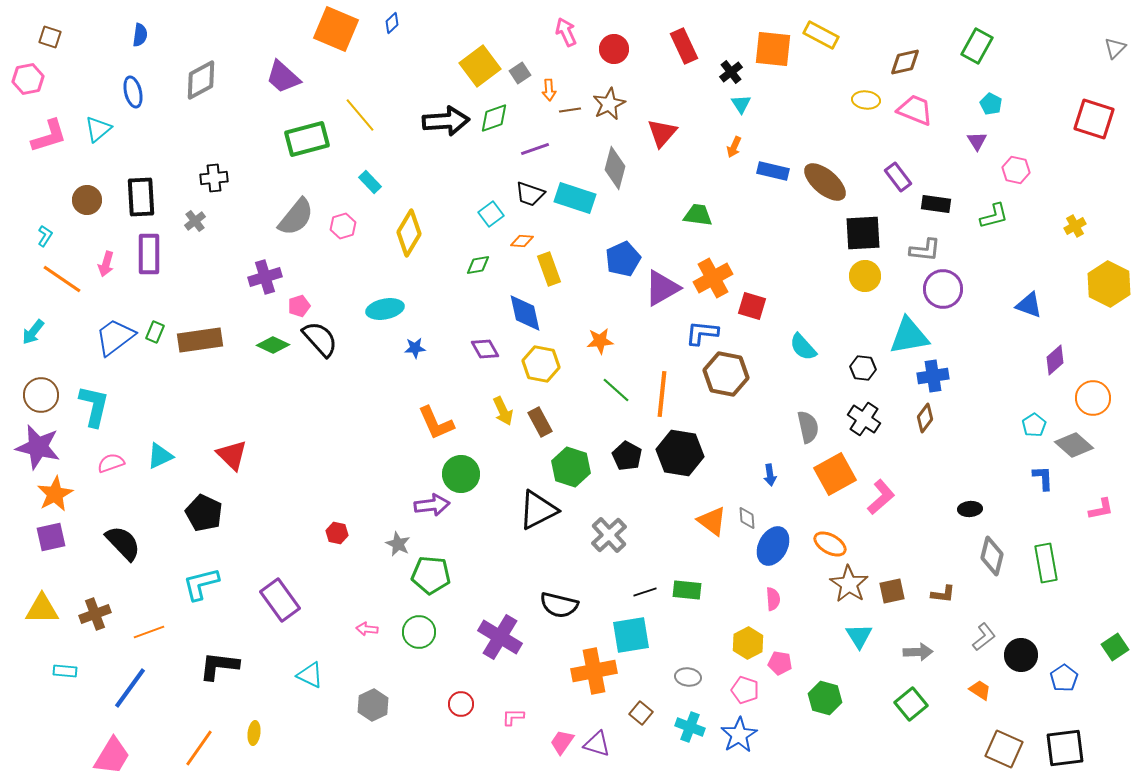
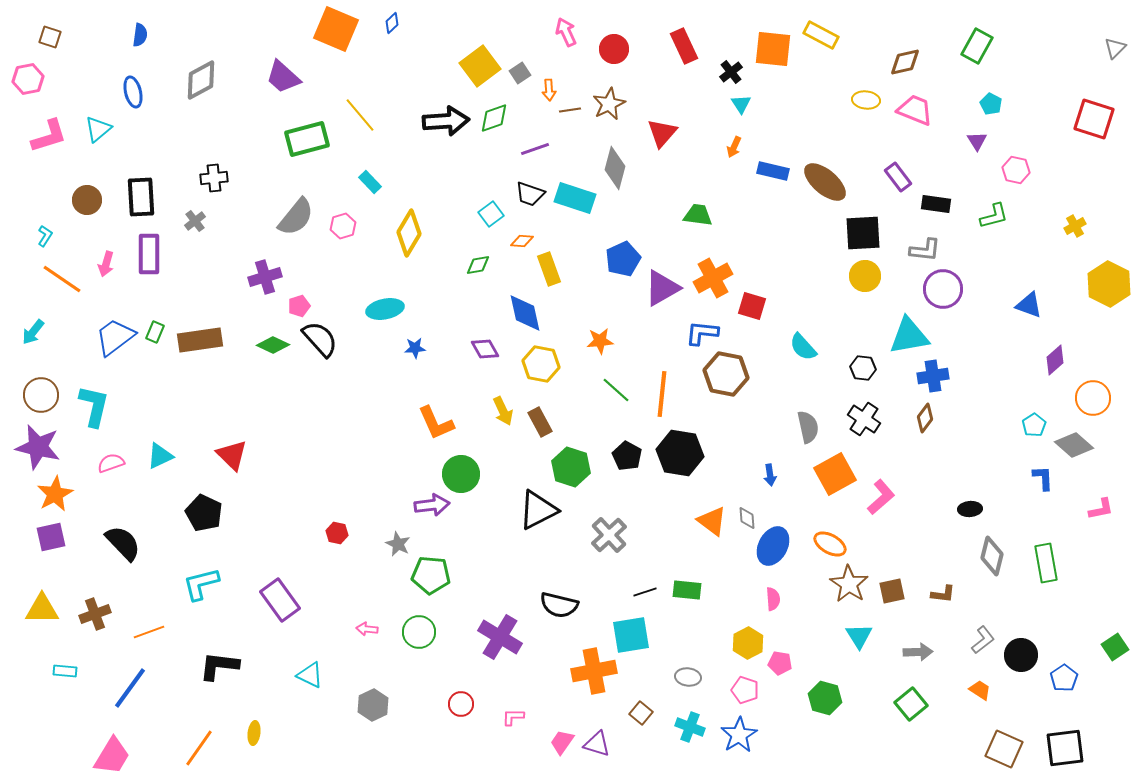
gray L-shape at (984, 637): moved 1 px left, 3 px down
